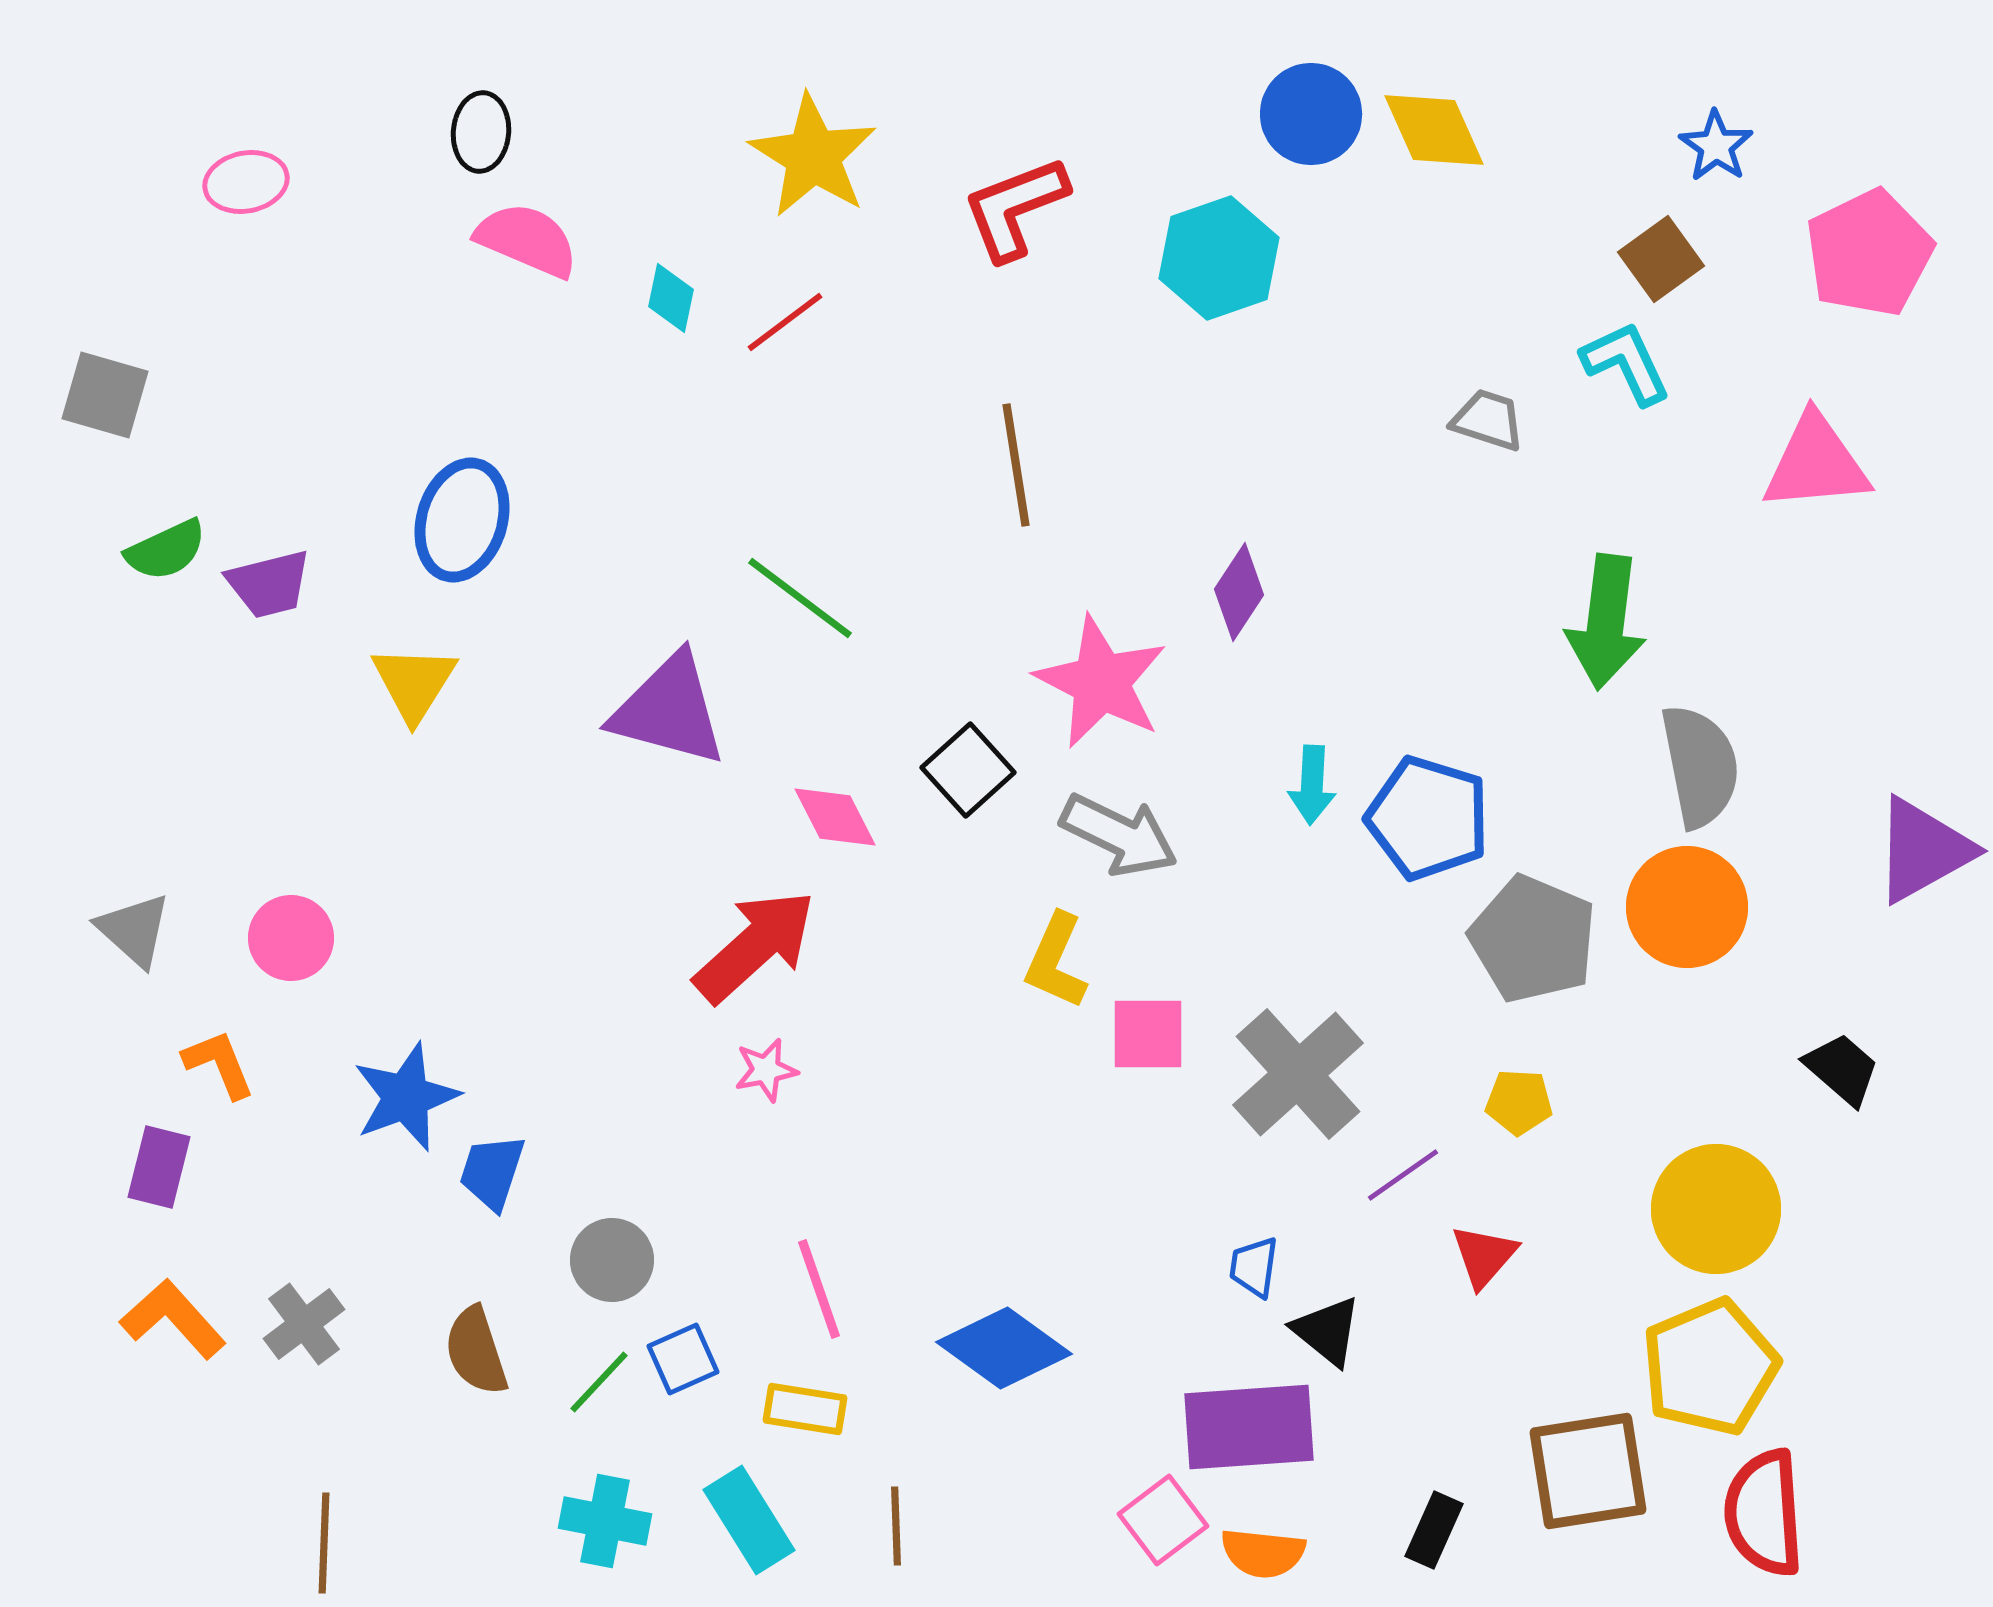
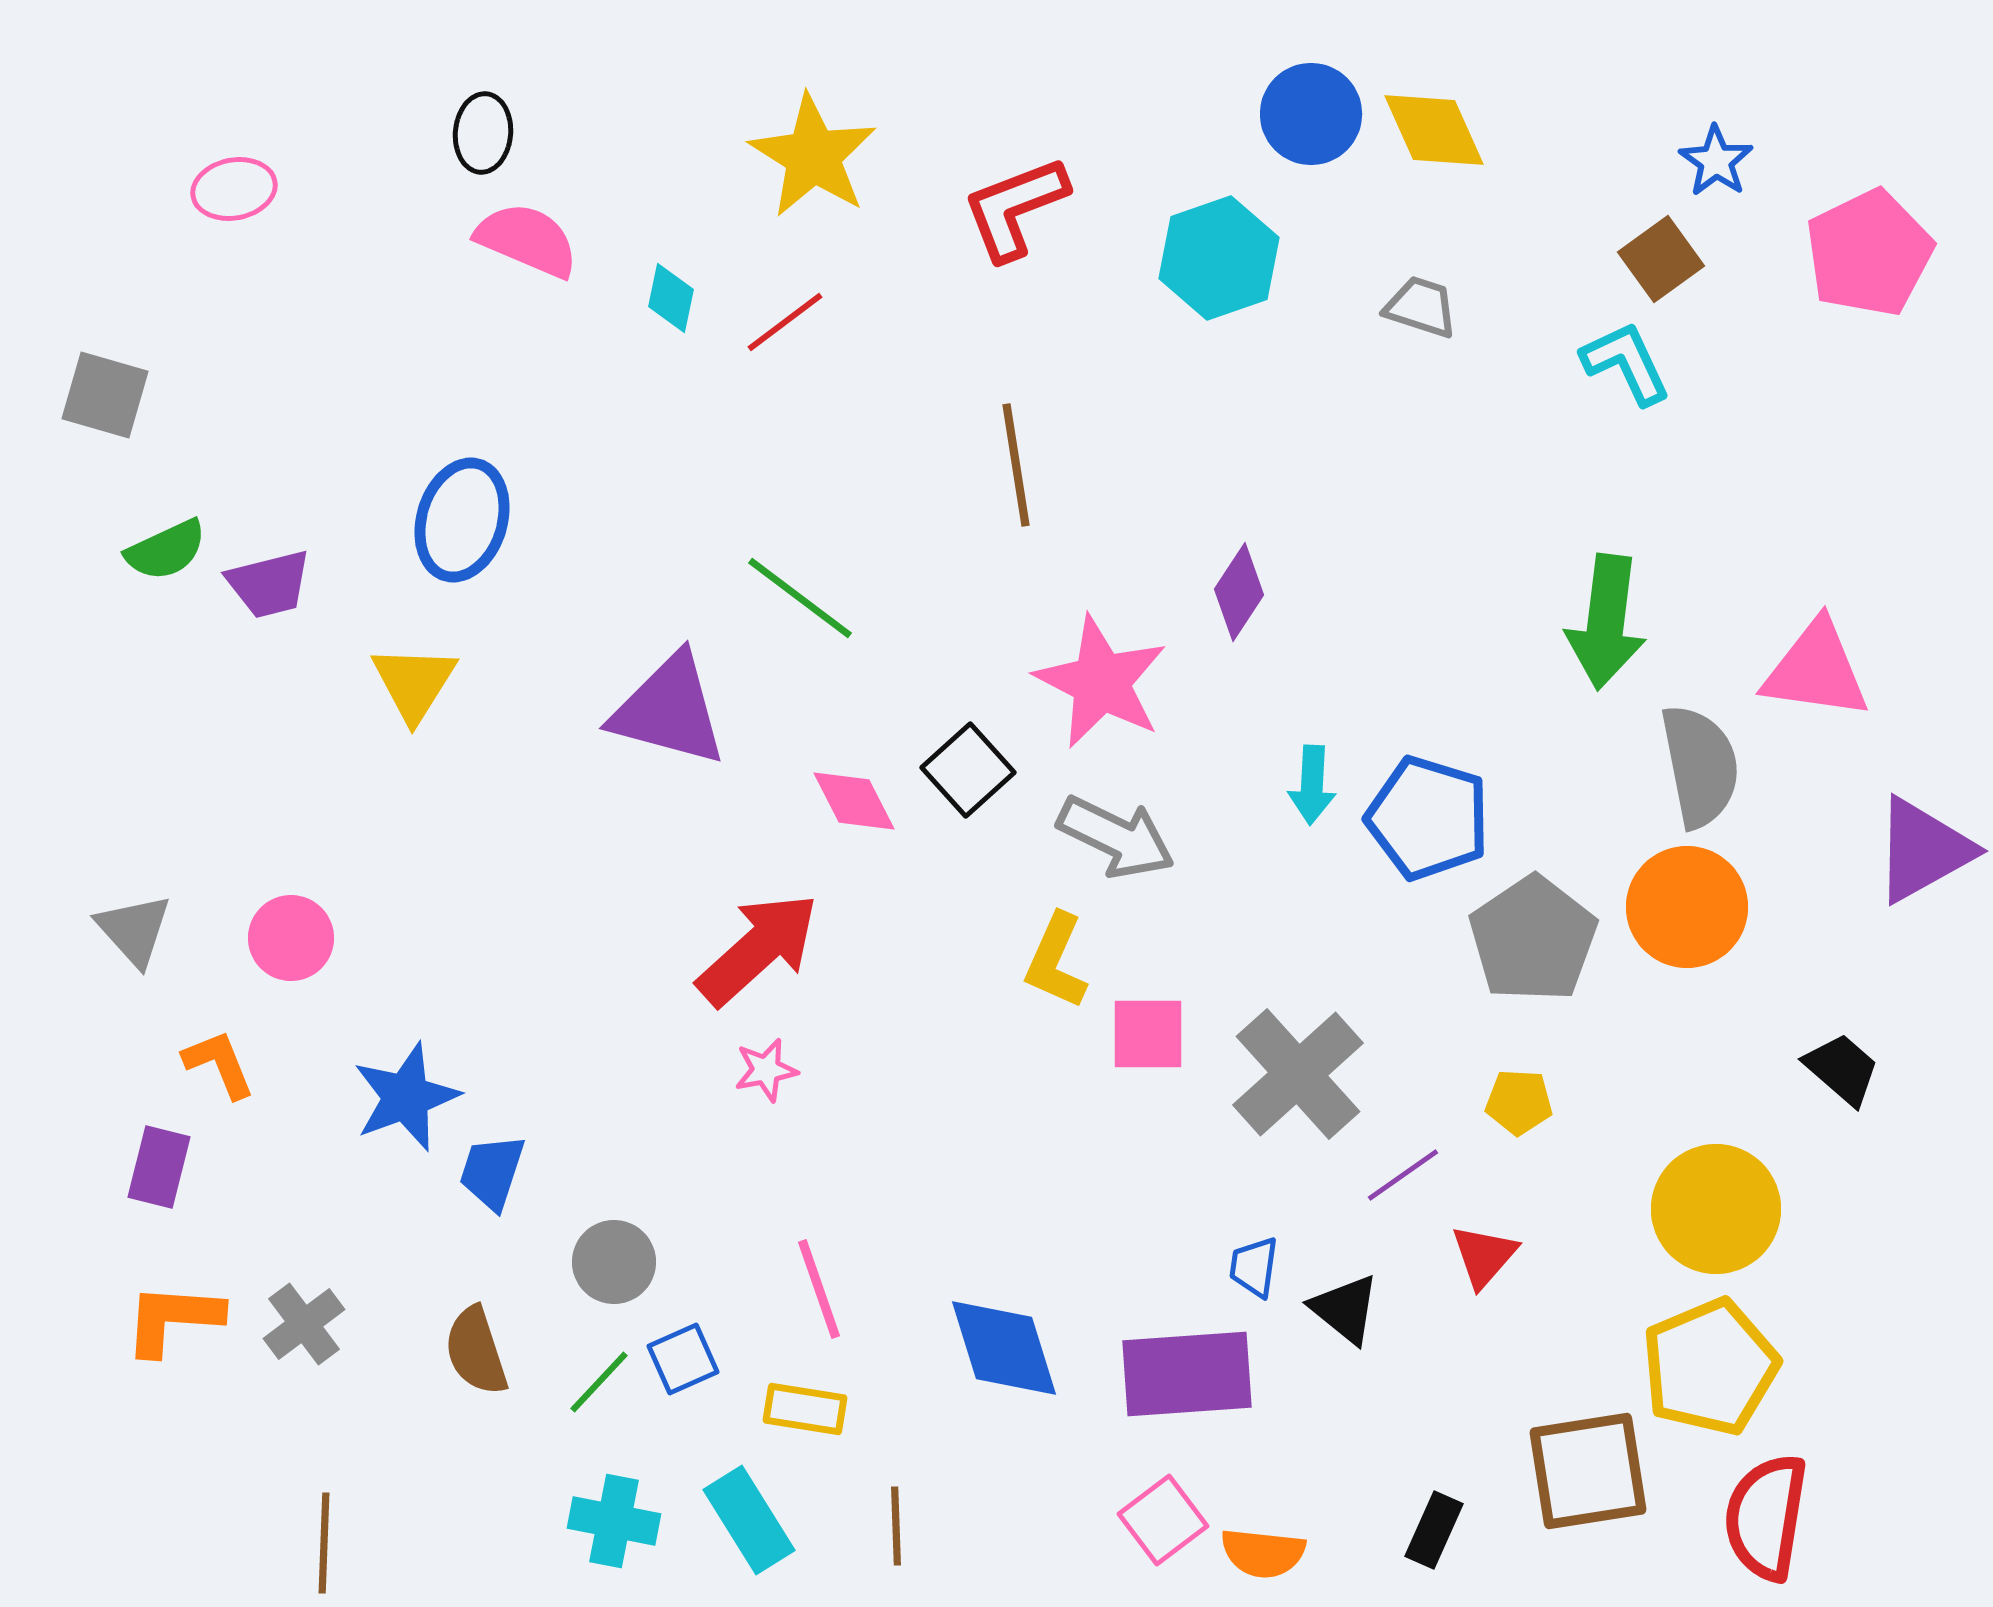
black ellipse at (481, 132): moved 2 px right, 1 px down
blue star at (1716, 146): moved 15 px down
pink ellipse at (246, 182): moved 12 px left, 7 px down
gray trapezoid at (1488, 420): moved 67 px left, 113 px up
pink triangle at (1816, 463): moved 207 px down; rotated 13 degrees clockwise
pink diamond at (835, 817): moved 19 px right, 16 px up
gray arrow at (1119, 835): moved 3 px left, 2 px down
gray triangle at (134, 930): rotated 6 degrees clockwise
gray pentagon at (1533, 939): rotated 15 degrees clockwise
red arrow at (755, 946): moved 3 px right, 3 px down
gray circle at (612, 1260): moved 2 px right, 2 px down
orange L-shape at (173, 1319): rotated 44 degrees counterclockwise
black triangle at (1327, 1331): moved 18 px right, 22 px up
blue diamond at (1004, 1348): rotated 37 degrees clockwise
purple rectangle at (1249, 1427): moved 62 px left, 53 px up
red semicircle at (1764, 1513): moved 2 px right, 4 px down; rotated 13 degrees clockwise
cyan cross at (605, 1521): moved 9 px right
